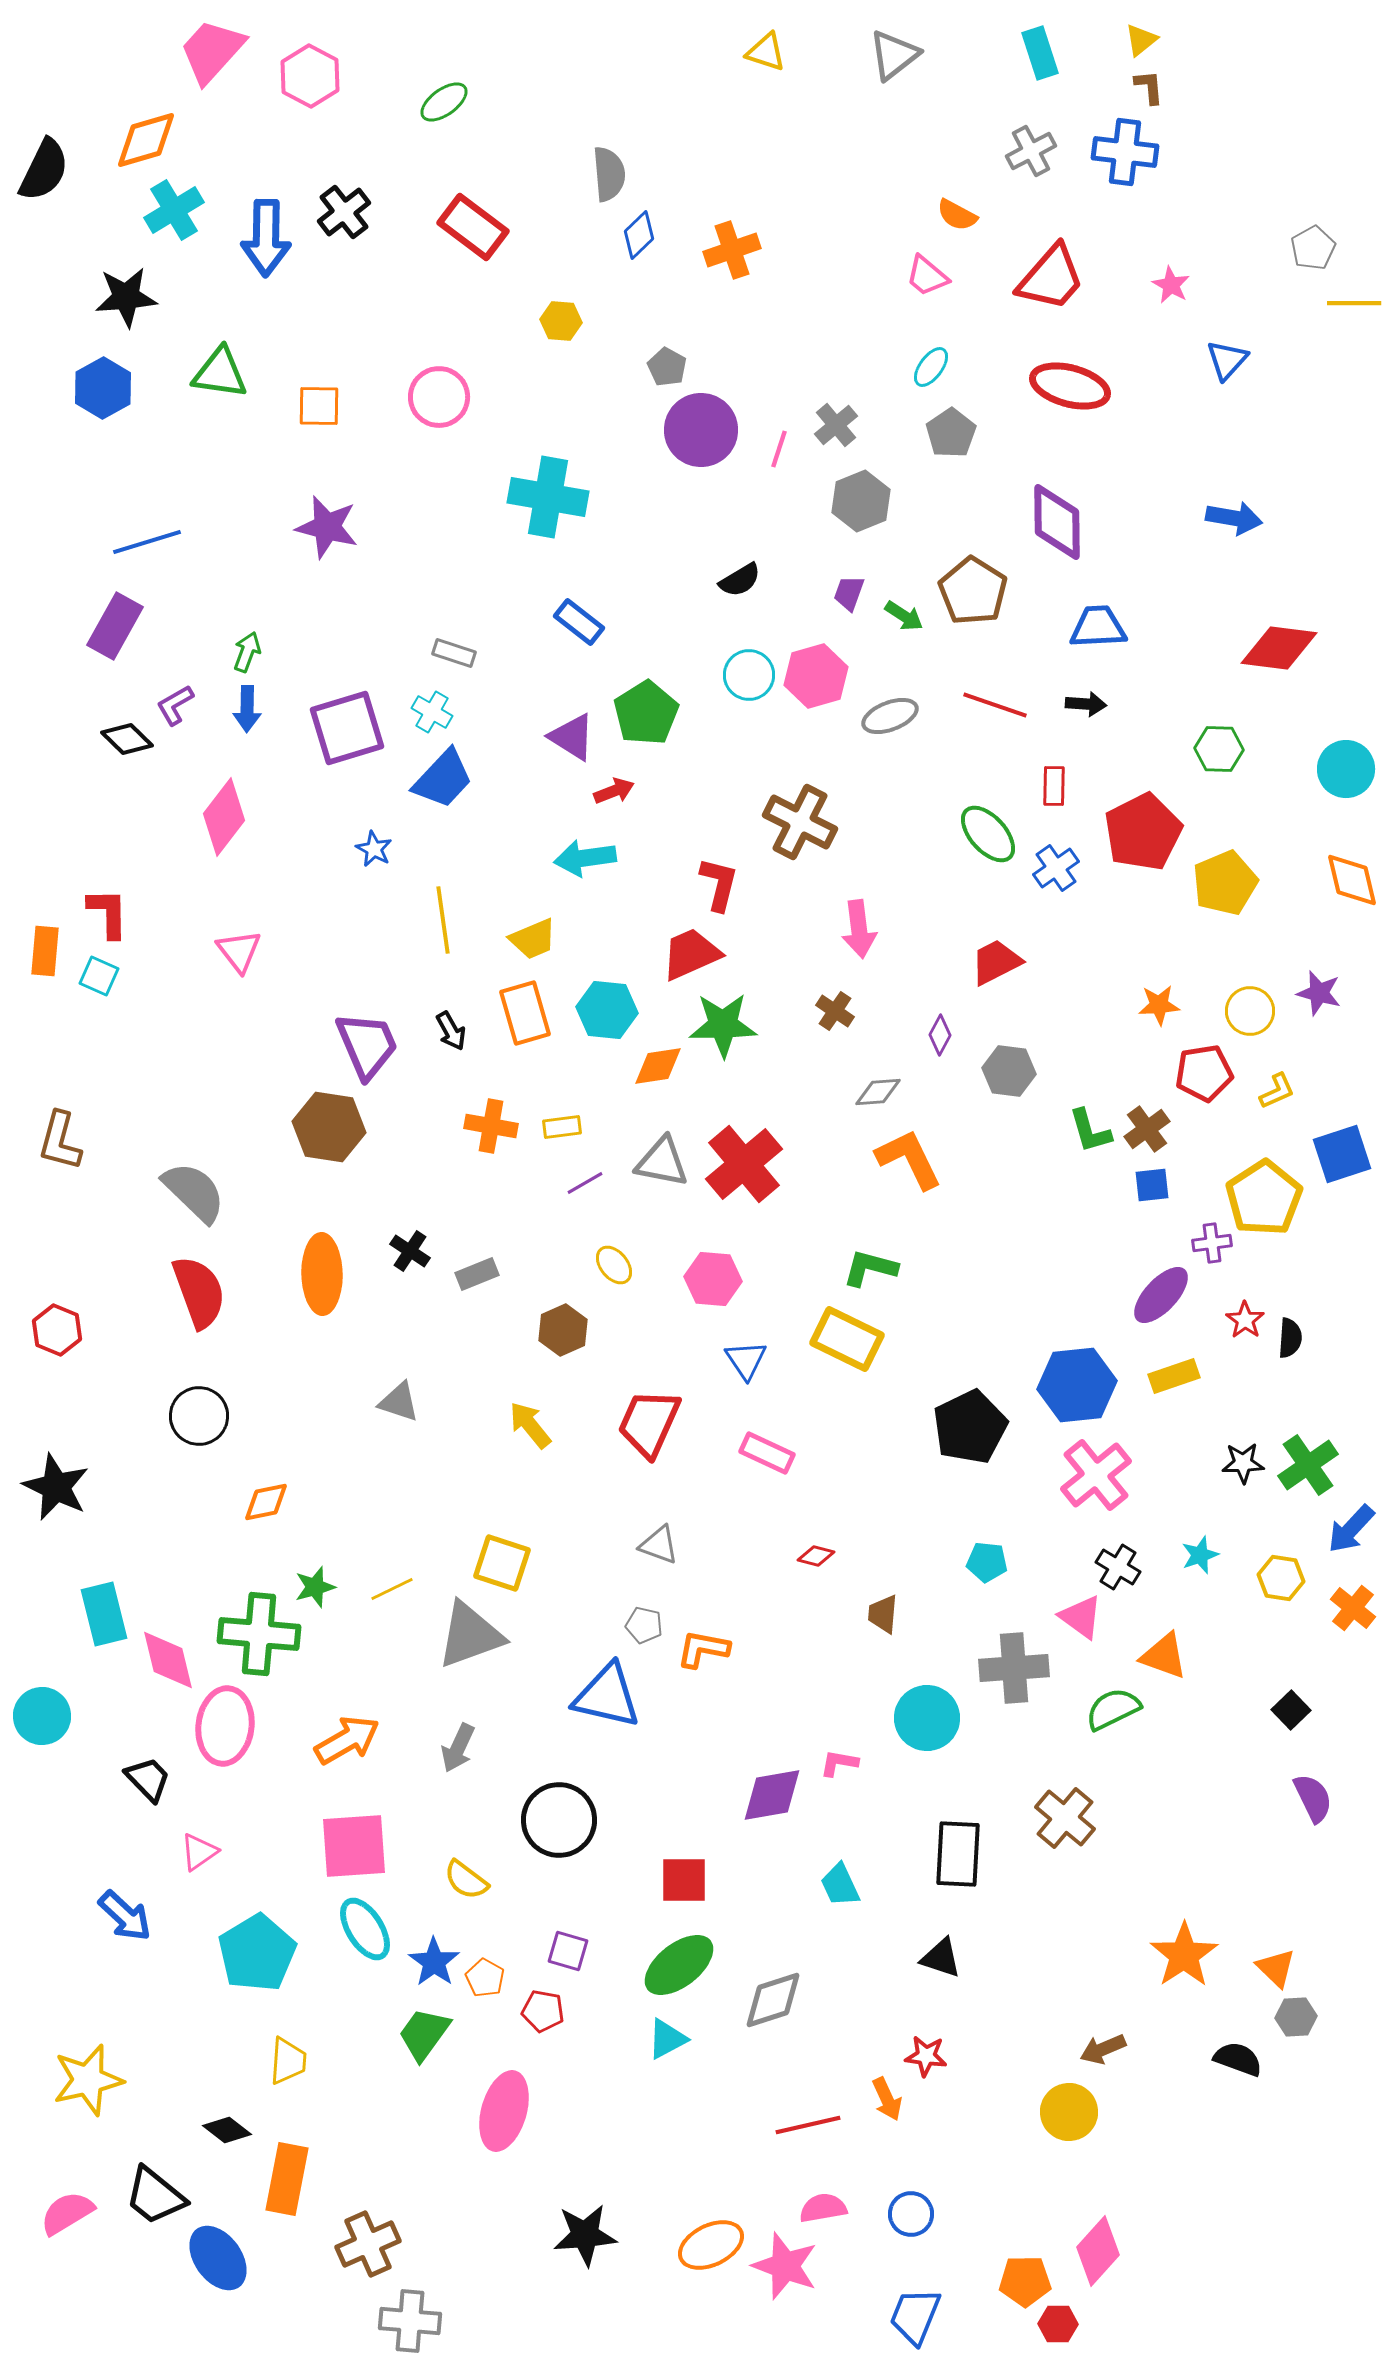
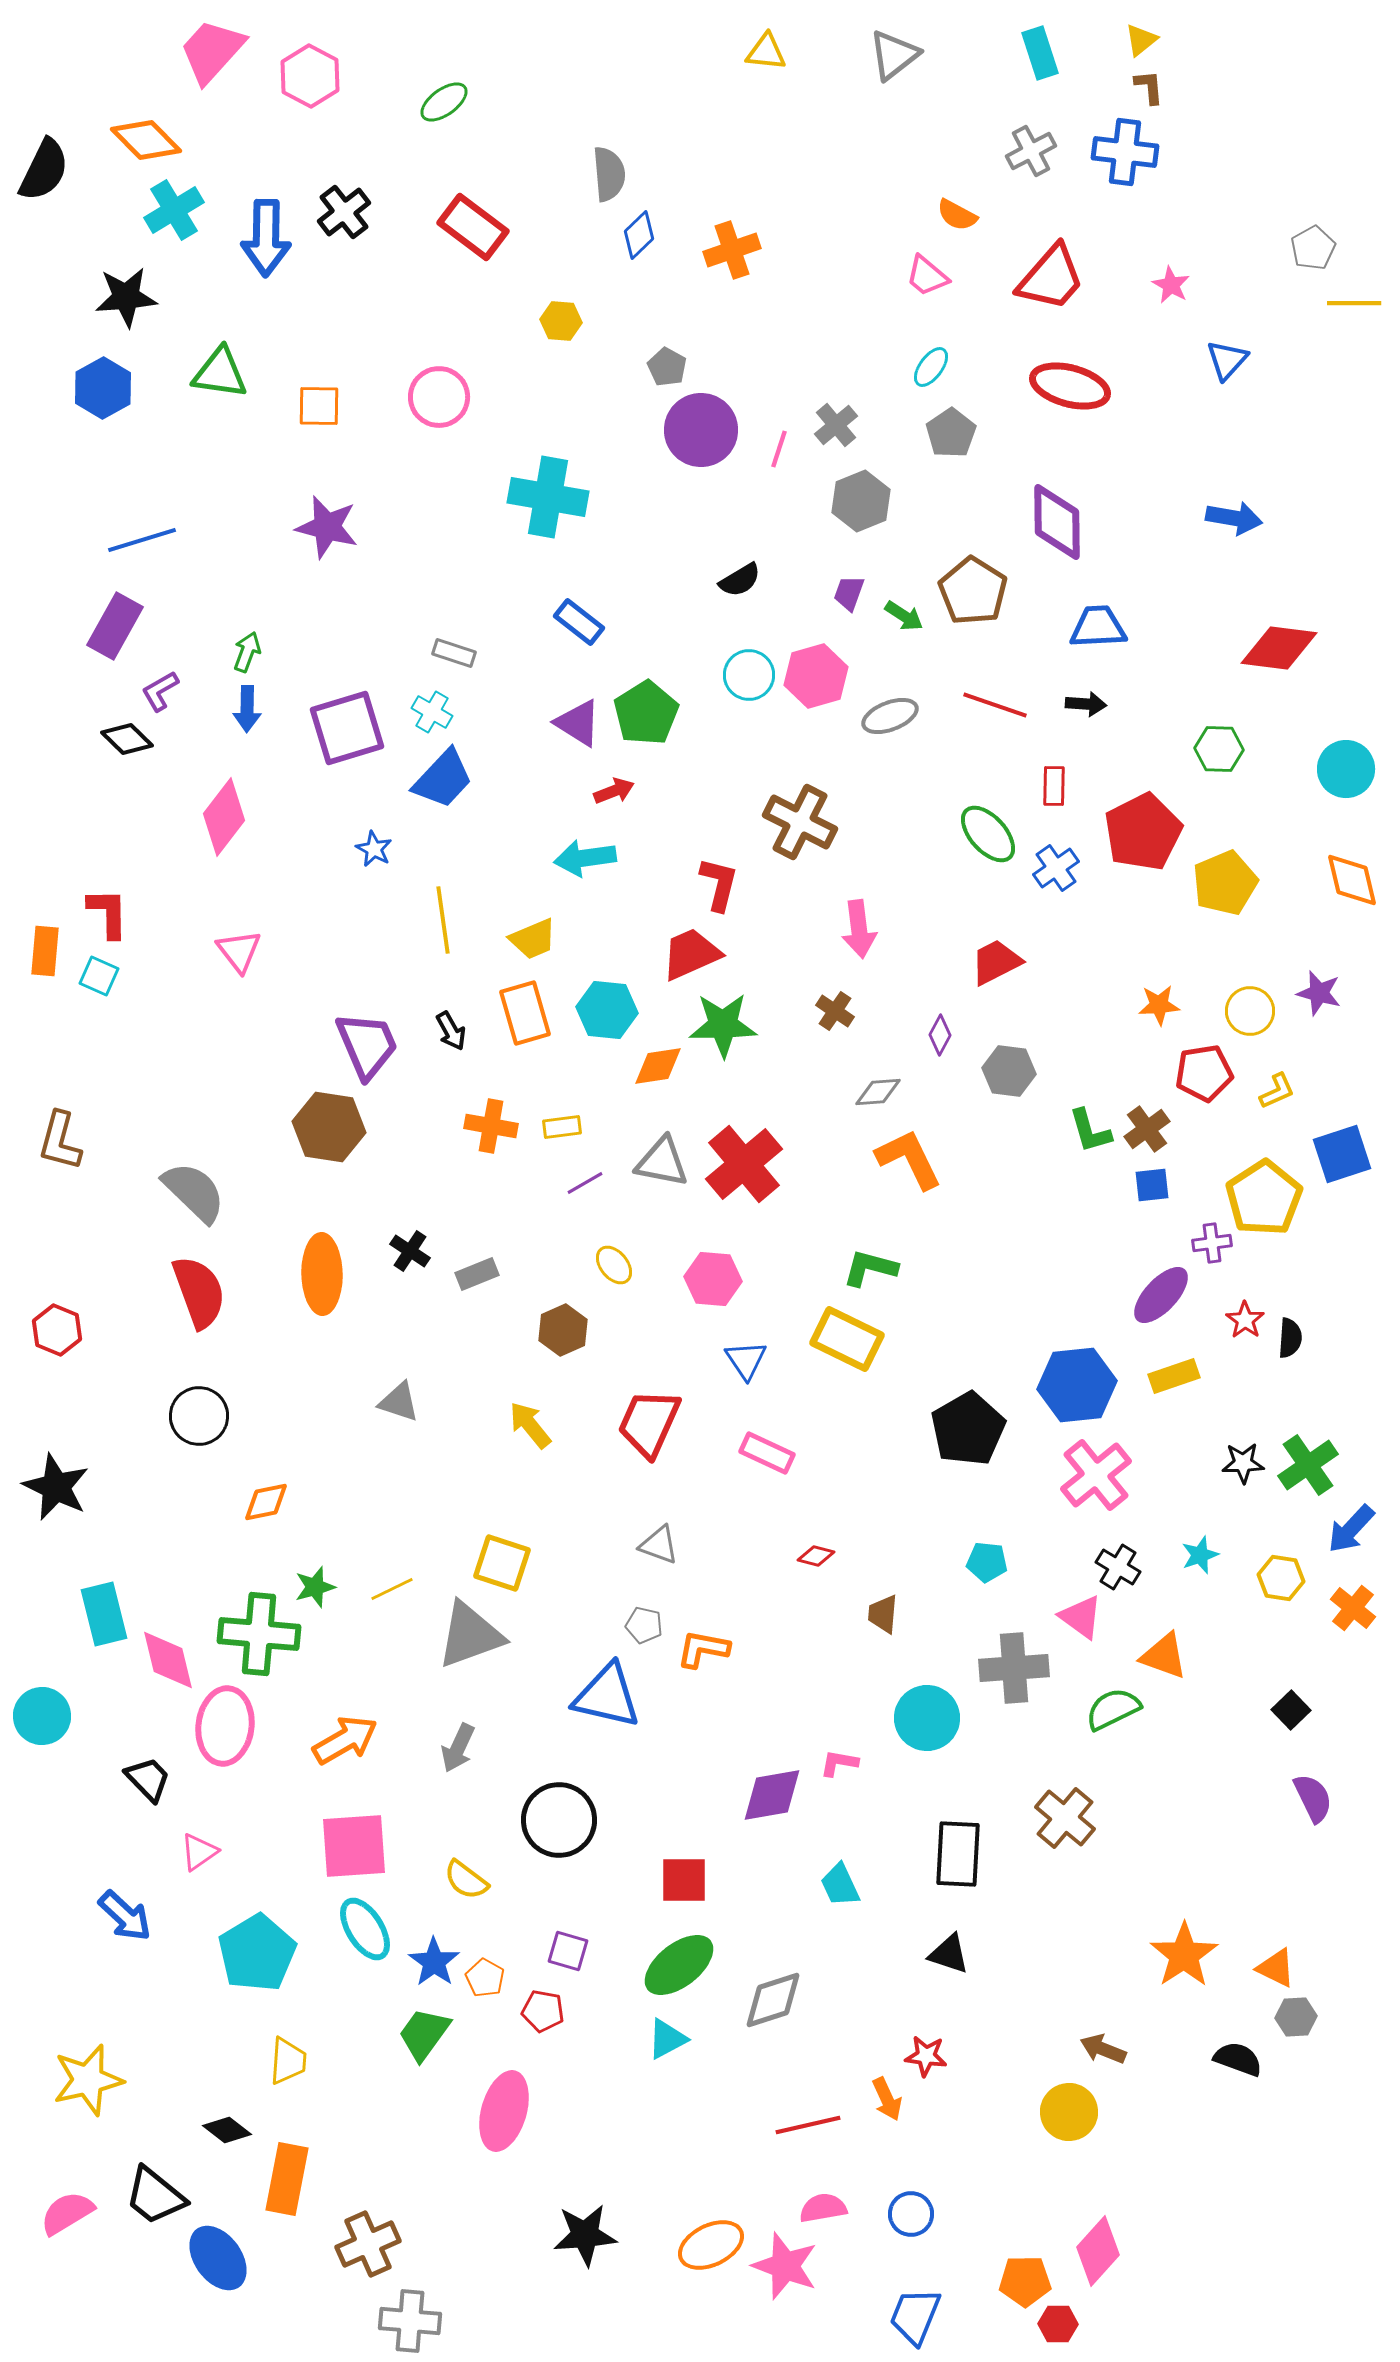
yellow triangle at (766, 52): rotated 12 degrees counterclockwise
orange diamond at (146, 140): rotated 62 degrees clockwise
blue line at (147, 542): moved 5 px left, 2 px up
purple L-shape at (175, 705): moved 15 px left, 14 px up
purple triangle at (572, 737): moved 6 px right, 14 px up
black pentagon at (970, 1427): moved 2 px left, 2 px down; rotated 4 degrees counterclockwise
orange arrow at (347, 1740): moved 2 px left
black triangle at (941, 1958): moved 8 px right, 4 px up
orange triangle at (1276, 1968): rotated 18 degrees counterclockwise
brown arrow at (1103, 2049): rotated 45 degrees clockwise
